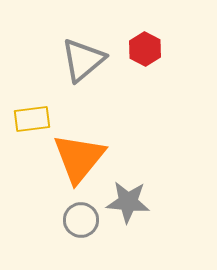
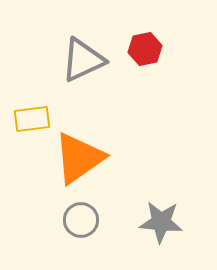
red hexagon: rotated 20 degrees clockwise
gray triangle: rotated 15 degrees clockwise
orange triangle: rotated 16 degrees clockwise
gray star: moved 33 px right, 20 px down
